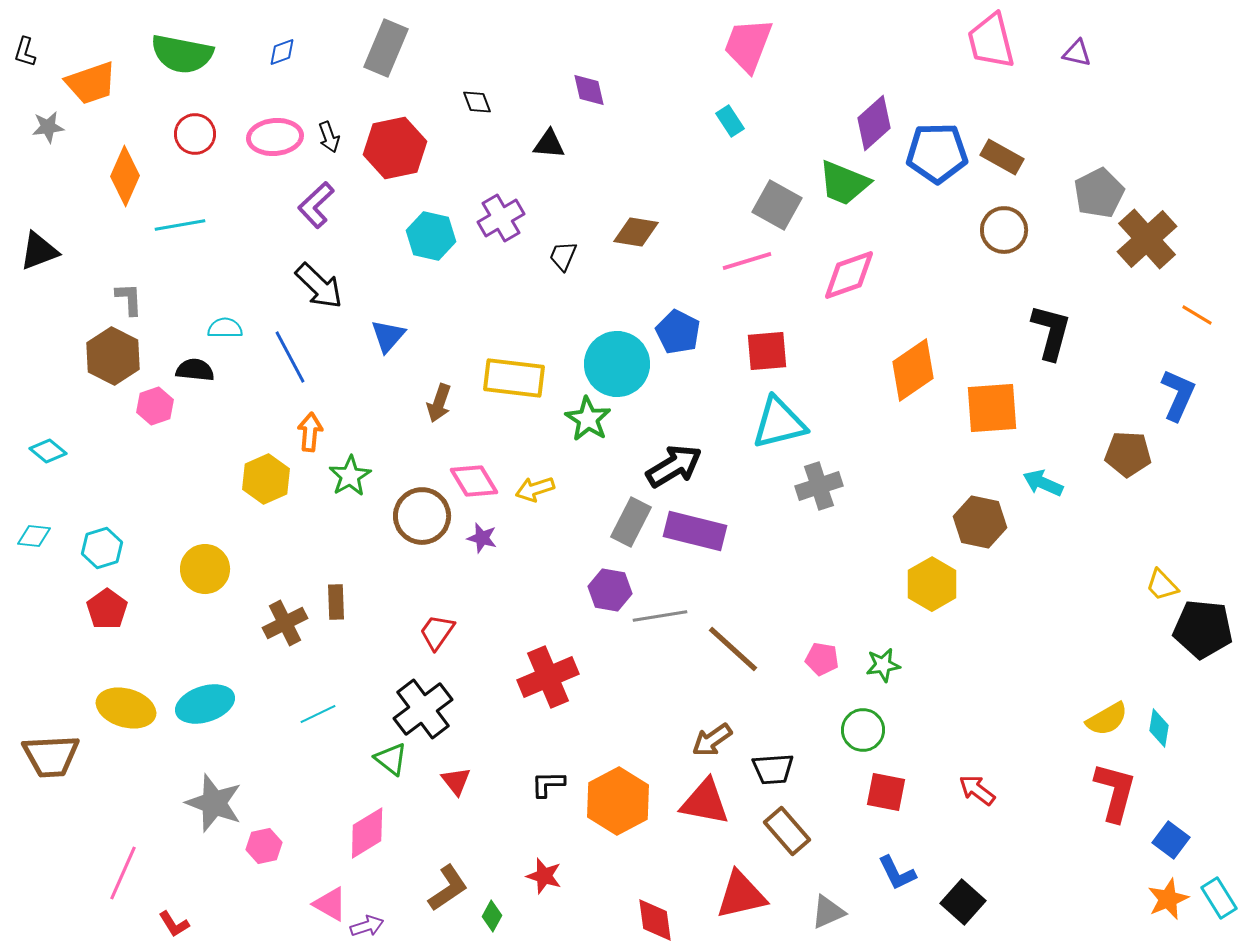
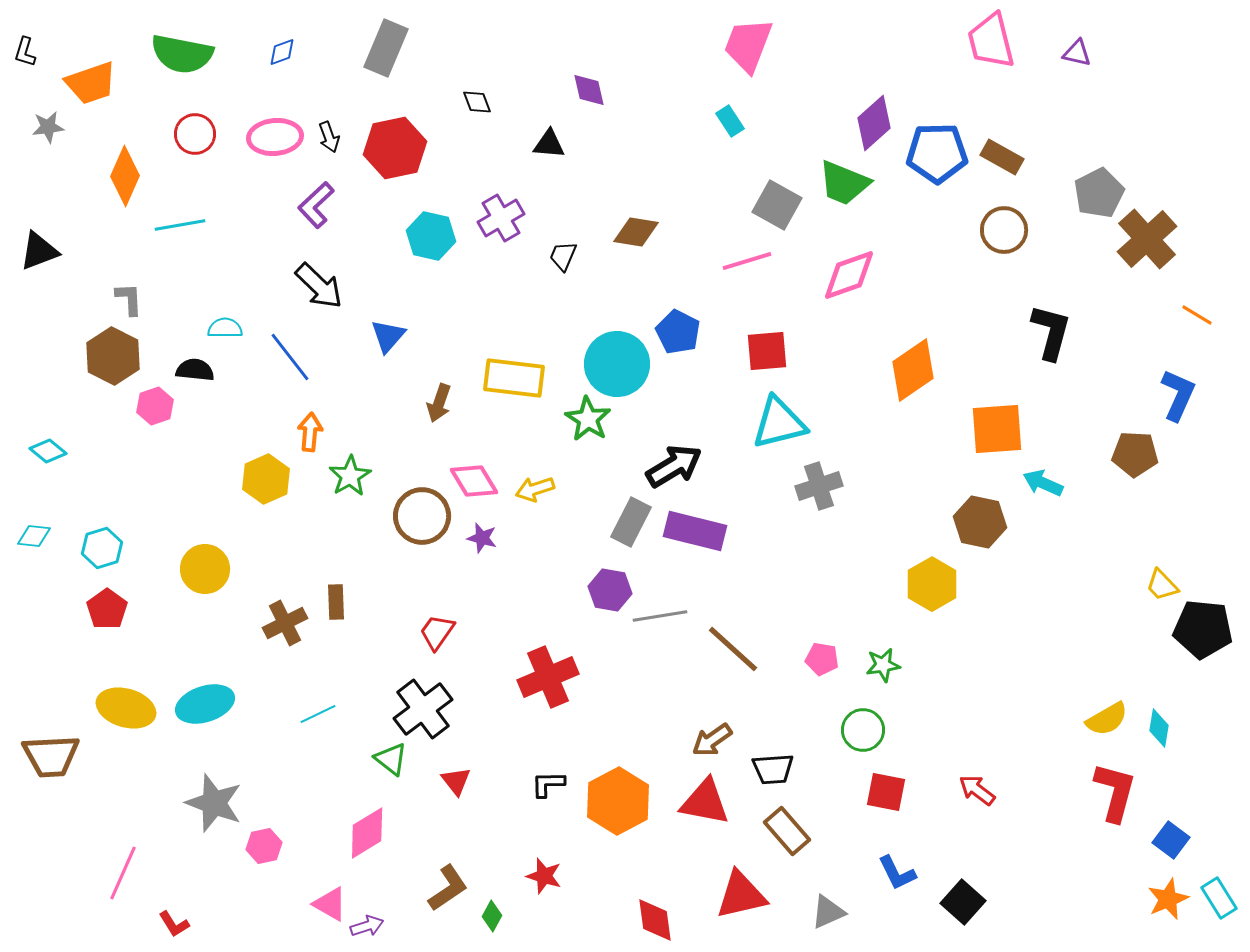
blue line at (290, 357): rotated 10 degrees counterclockwise
orange square at (992, 408): moved 5 px right, 21 px down
brown pentagon at (1128, 454): moved 7 px right
